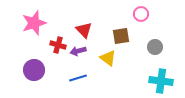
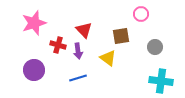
purple arrow: rotated 84 degrees counterclockwise
